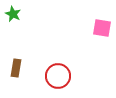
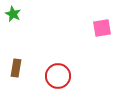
pink square: rotated 18 degrees counterclockwise
